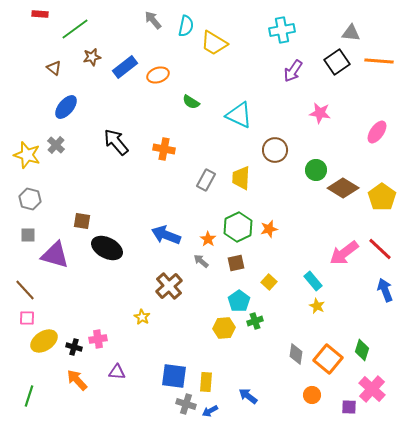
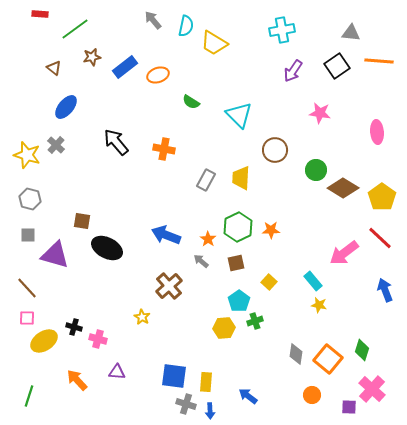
black square at (337, 62): moved 4 px down
cyan triangle at (239, 115): rotated 20 degrees clockwise
pink ellipse at (377, 132): rotated 40 degrees counterclockwise
orange star at (269, 229): moved 2 px right, 1 px down; rotated 12 degrees clockwise
red line at (380, 249): moved 11 px up
brown line at (25, 290): moved 2 px right, 2 px up
yellow star at (317, 306): moved 2 px right, 1 px up; rotated 14 degrees counterclockwise
pink cross at (98, 339): rotated 24 degrees clockwise
black cross at (74, 347): moved 20 px up
blue arrow at (210, 411): rotated 63 degrees counterclockwise
